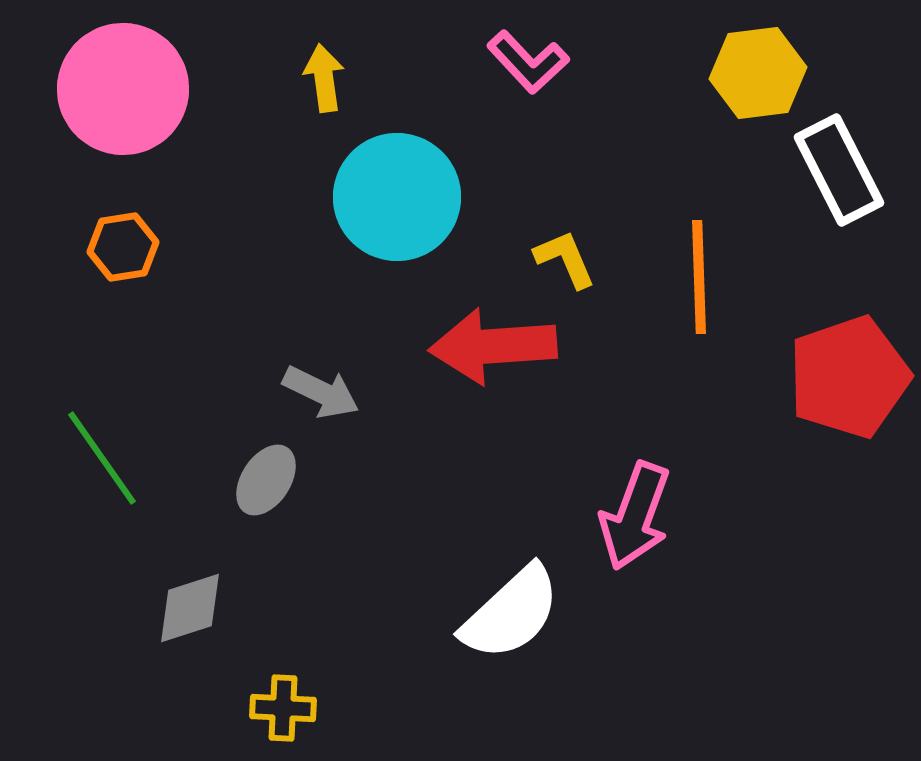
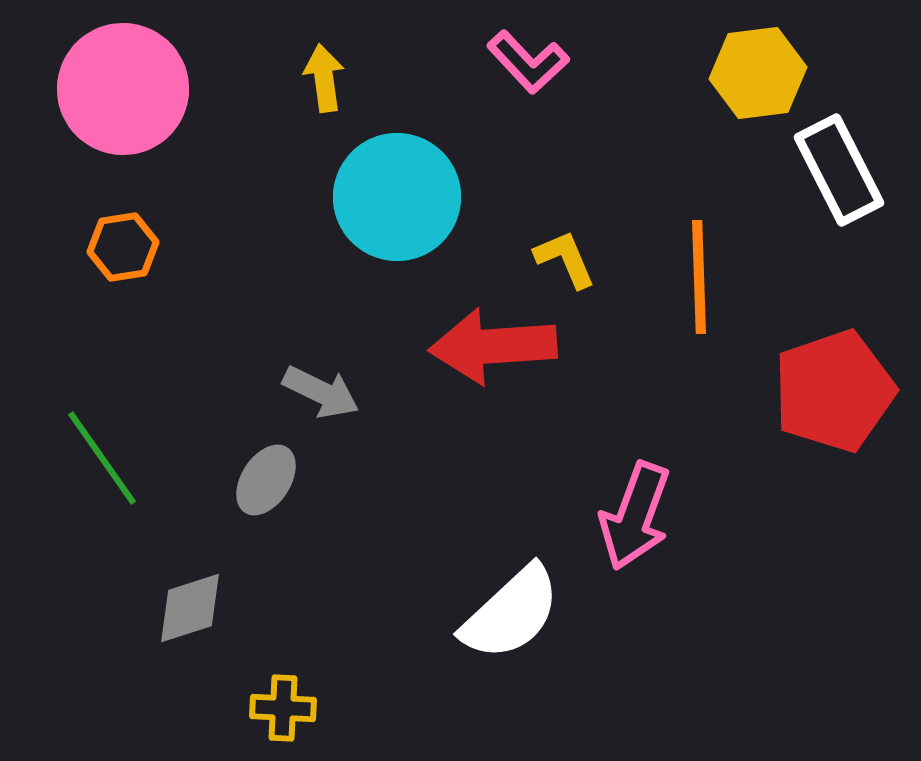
red pentagon: moved 15 px left, 14 px down
